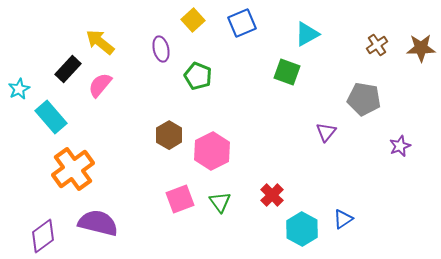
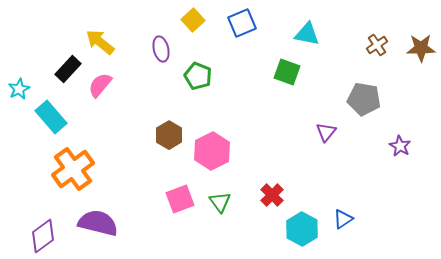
cyan triangle: rotated 40 degrees clockwise
purple star: rotated 20 degrees counterclockwise
